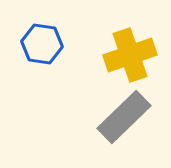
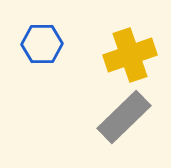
blue hexagon: rotated 9 degrees counterclockwise
